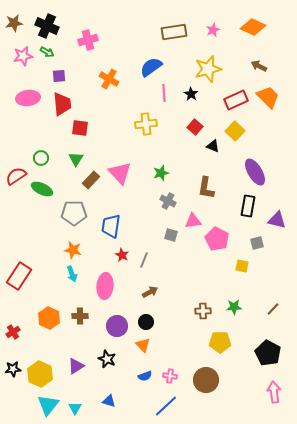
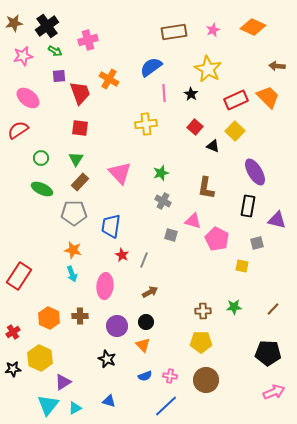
black cross at (47, 26): rotated 30 degrees clockwise
green arrow at (47, 52): moved 8 px right, 1 px up
brown arrow at (259, 66): moved 18 px right; rotated 21 degrees counterclockwise
yellow star at (208, 69): rotated 28 degrees counterclockwise
pink ellipse at (28, 98): rotated 45 degrees clockwise
red trapezoid at (62, 104): moved 18 px right, 11 px up; rotated 15 degrees counterclockwise
red semicircle at (16, 176): moved 2 px right, 46 px up
brown rectangle at (91, 180): moved 11 px left, 2 px down
gray cross at (168, 201): moved 5 px left
pink triangle at (193, 221): rotated 24 degrees clockwise
yellow pentagon at (220, 342): moved 19 px left
black pentagon at (268, 353): rotated 25 degrees counterclockwise
purple triangle at (76, 366): moved 13 px left, 16 px down
yellow hexagon at (40, 374): moved 16 px up
pink arrow at (274, 392): rotated 75 degrees clockwise
cyan triangle at (75, 408): rotated 32 degrees clockwise
